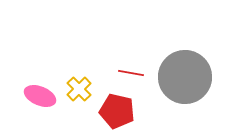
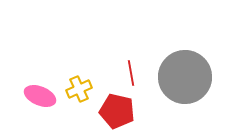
red line: rotated 70 degrees clockwise
yellow cross: rotated 20 degrees clockwise
